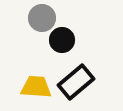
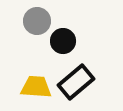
gray circle: moved 5 px left, 3 px down
black circle: moved 1 px right, 1 px down
